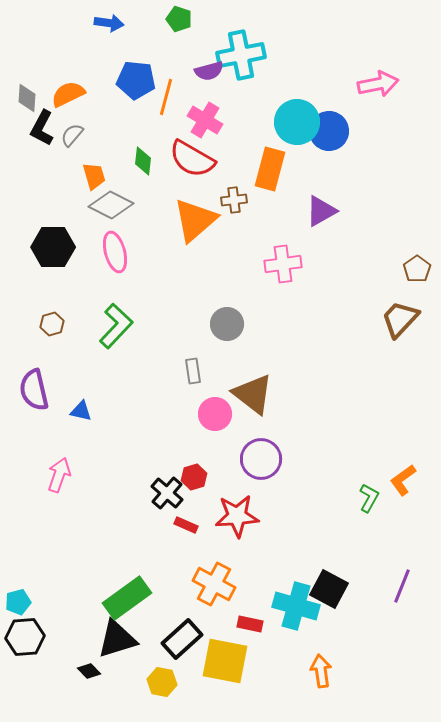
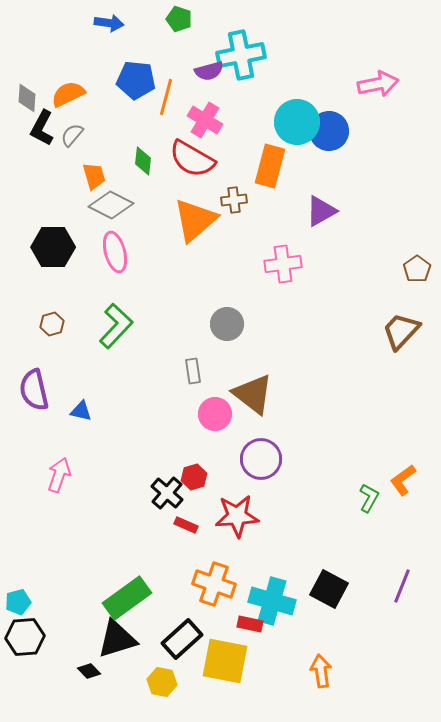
orange rectangle at (270, 169): moved 3 px up
brown trapezoid at (400, 319): moved 1 px right, 12 px down
orange cross at (214, 584): rotated 9 degrees counterclockwise
cyan cross at (296, 606): moved 24 px left, 5 px up
